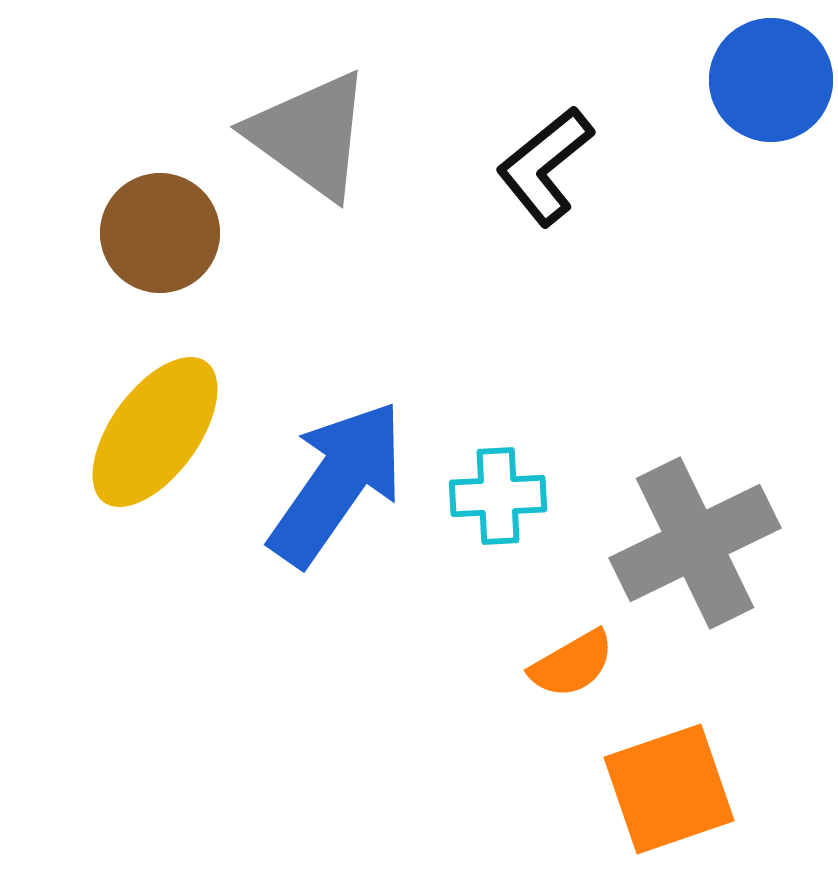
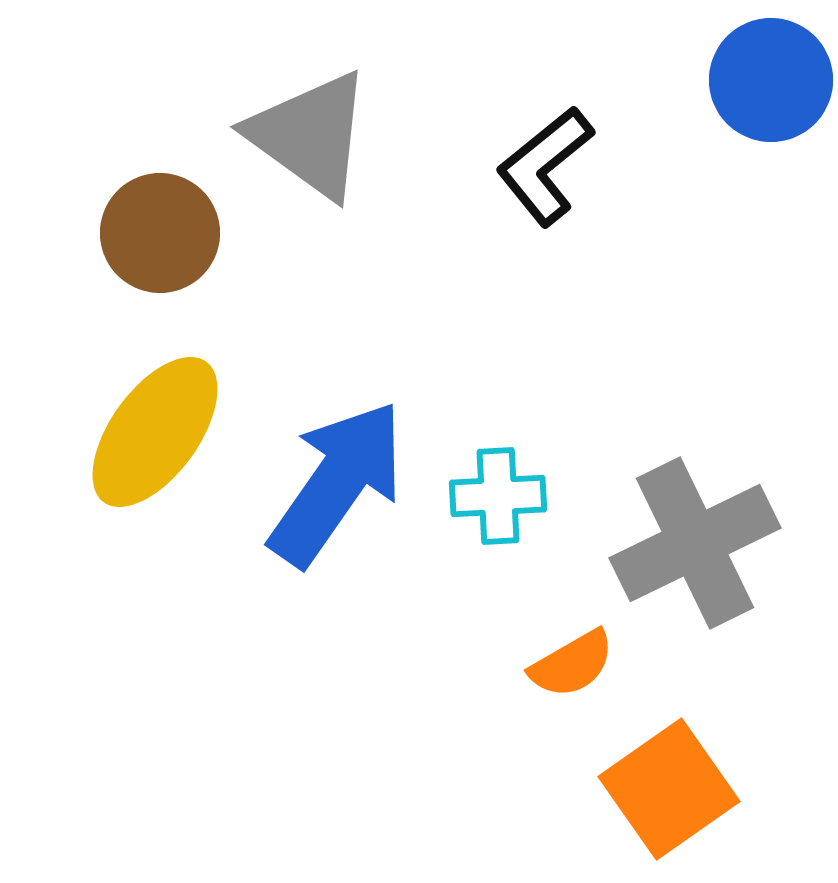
orange square: rotated 16 degrees counterclockwise
